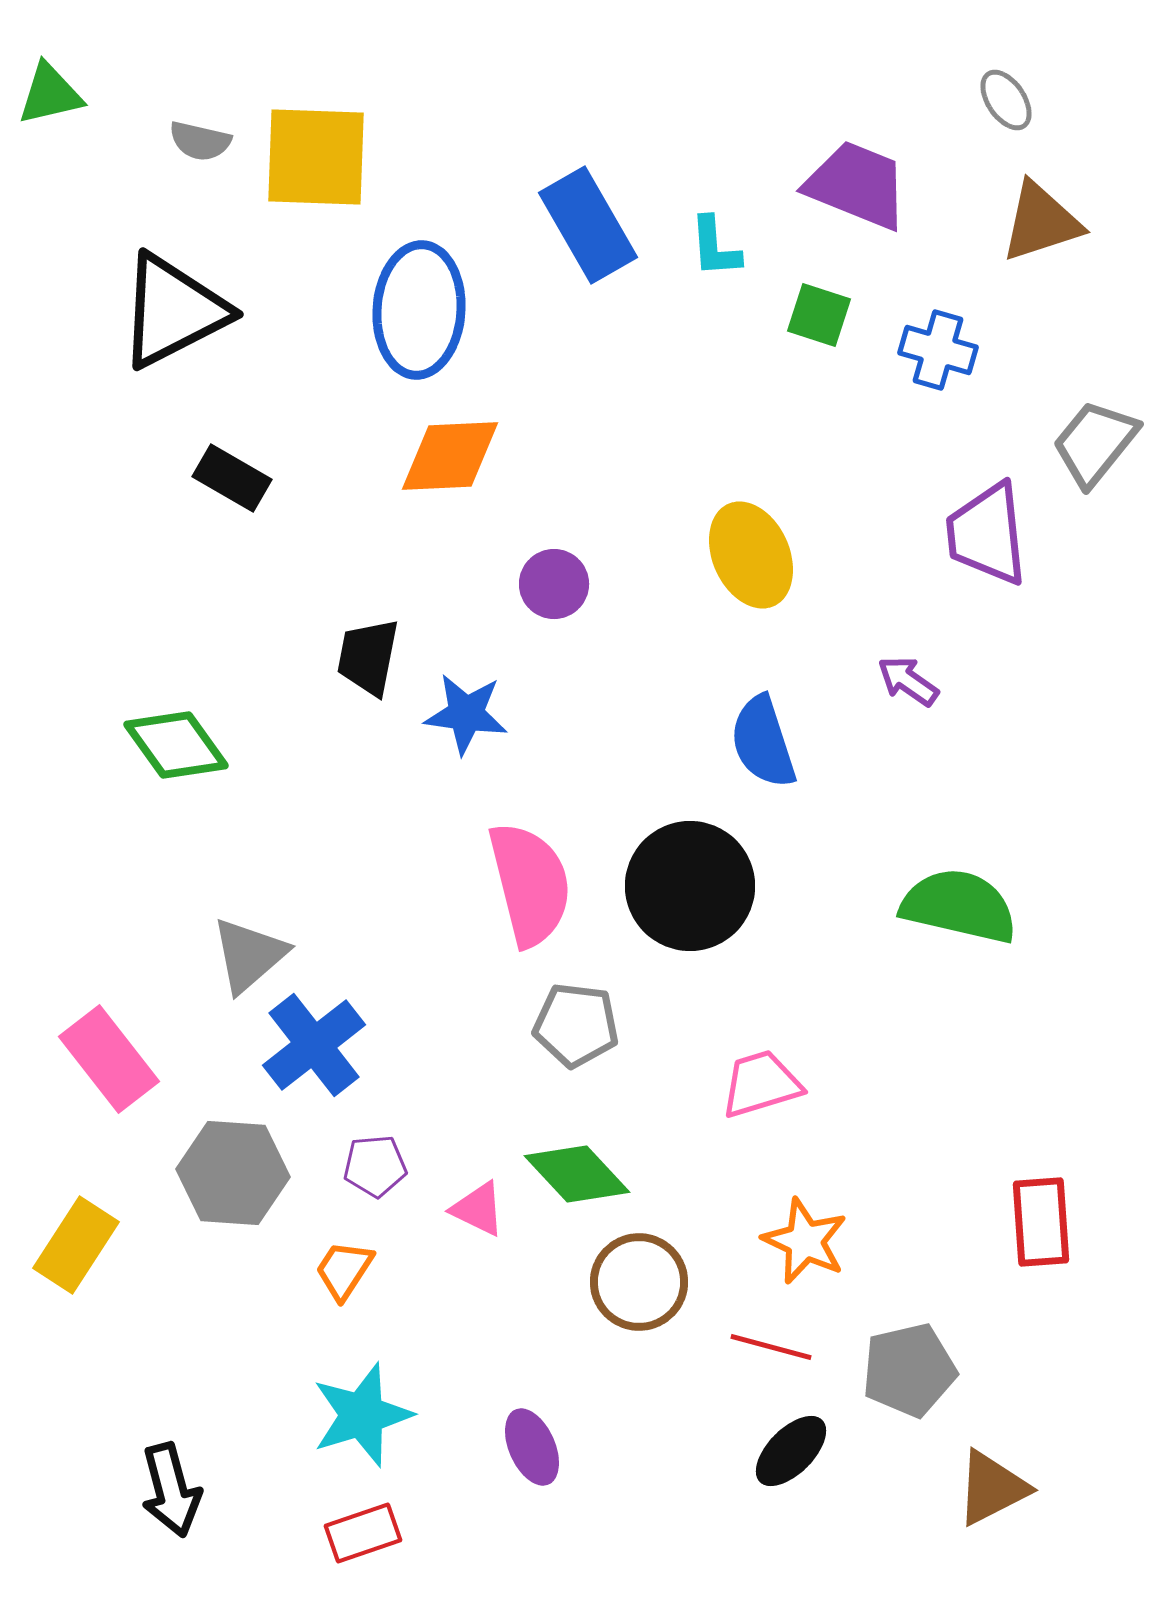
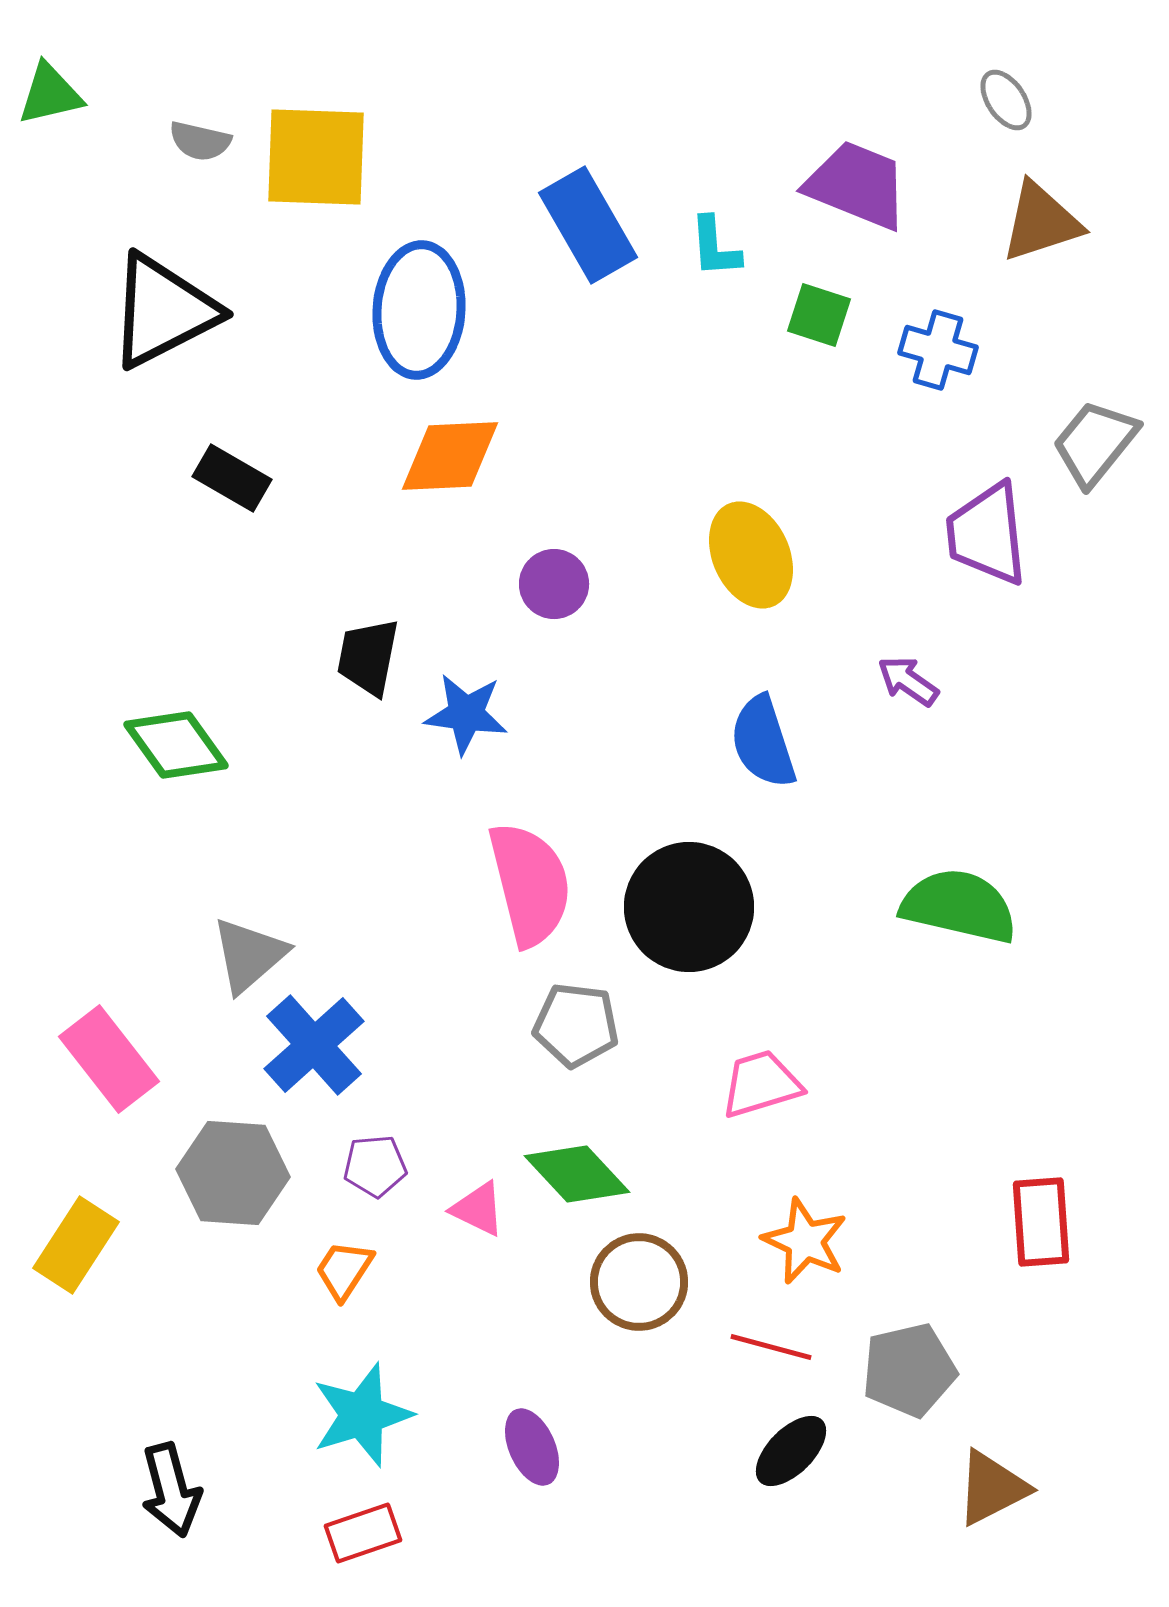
black triangle at (173, 311): moved 10 px left
black circle at (690, 886): moved 1 px left, 21 px down
blue cross at (314, 1045): rotated 4 degrees counterclockwise
